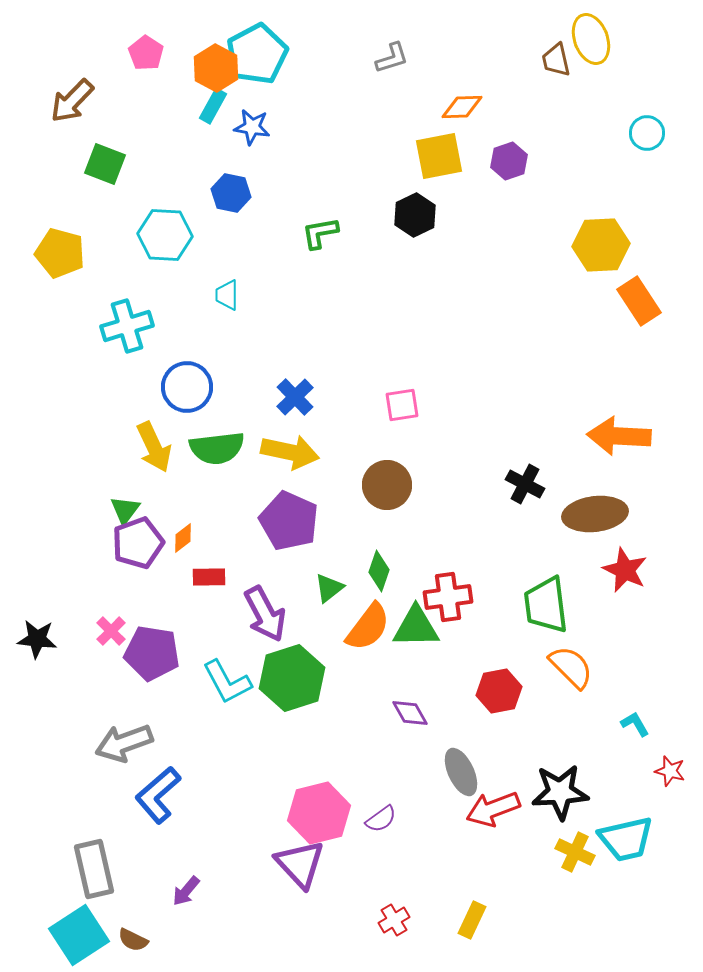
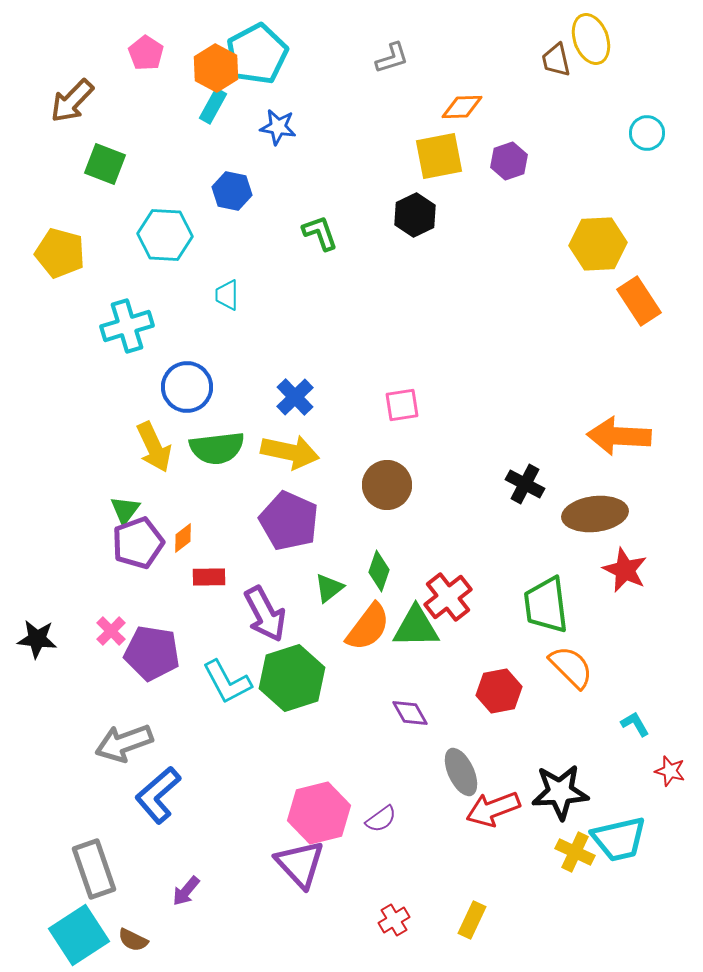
blue star at (252, 127): moved 26 px right
blue hexagon at (231, 193): moved 1 px right, 2 px up
green L-shape at (320, 233): rotated 81 degrees clockwise
yellow hexagon at (601, 245): moved 3 px left, 1 px up
red cross at (448, 597): rotated 30 degrees counterclockwise
cyan trapezoid at (626, 839): moved 7 px left
gray rectangle at (94, 869): rotated 6 degrees counterclockwise
